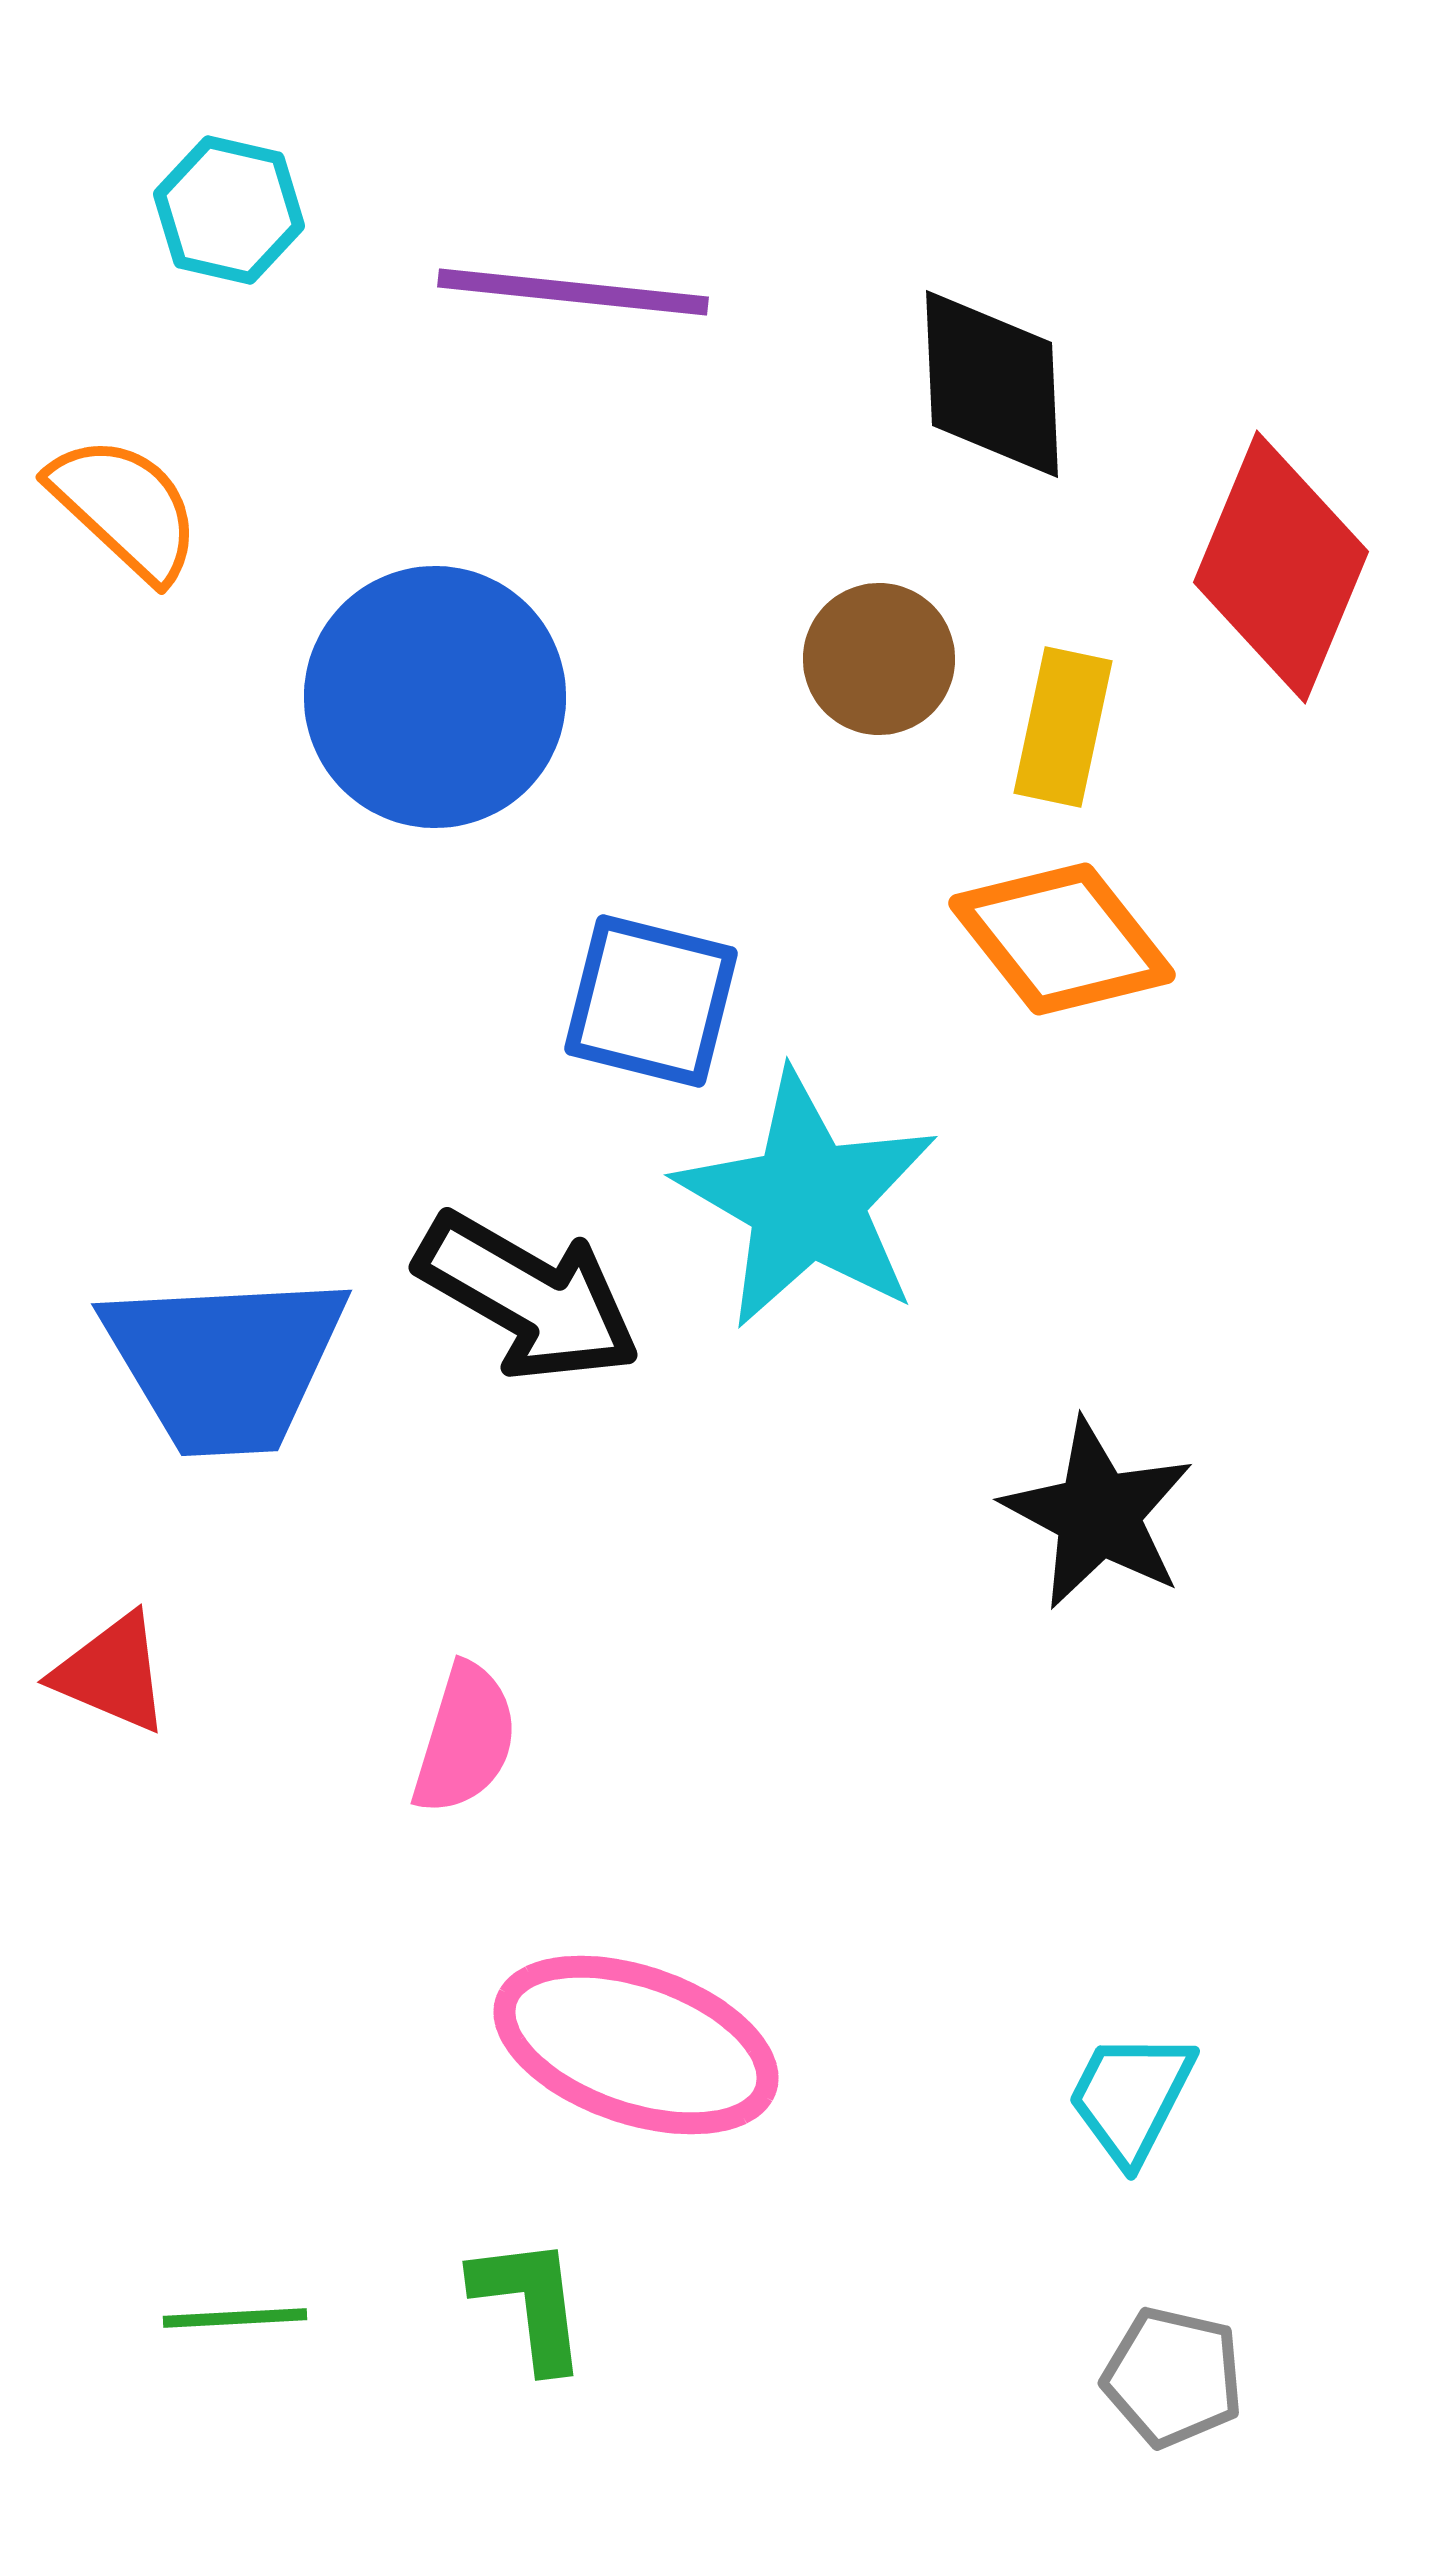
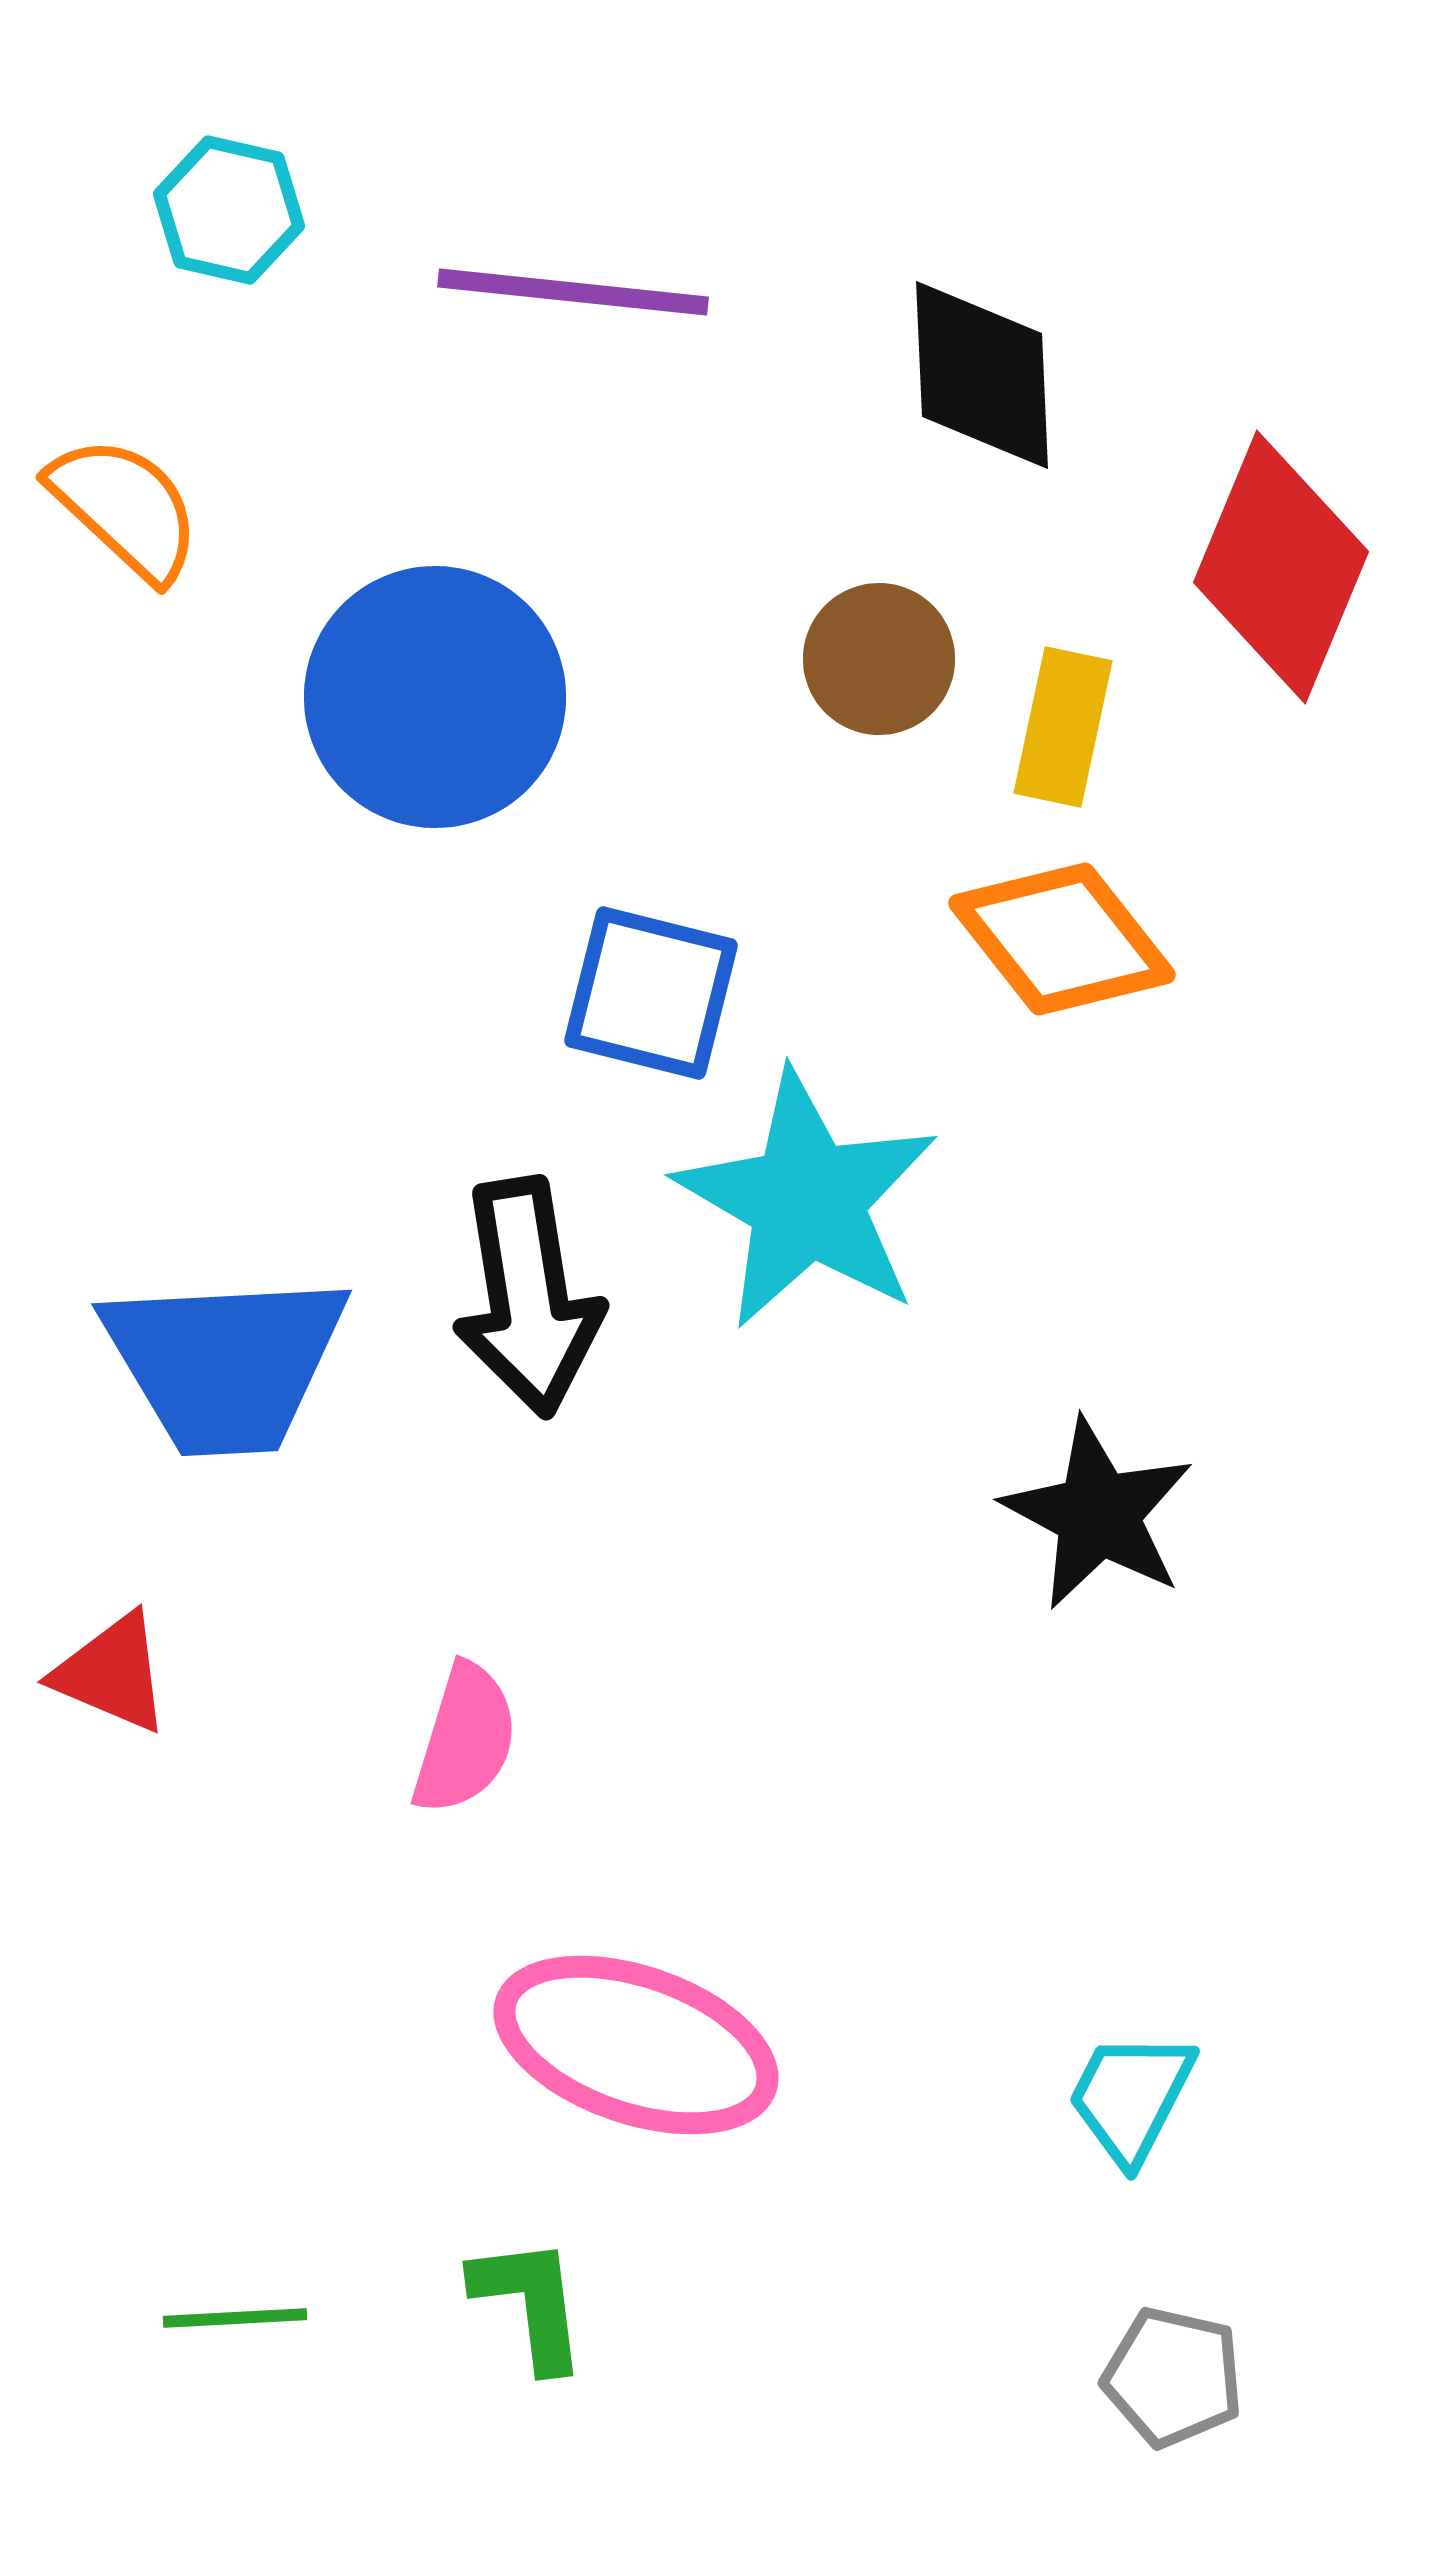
black diamond: moved 10 px left, 9 px up
blue square: moved 8 px up
black arrow: rotated 51 degrees clockwise
